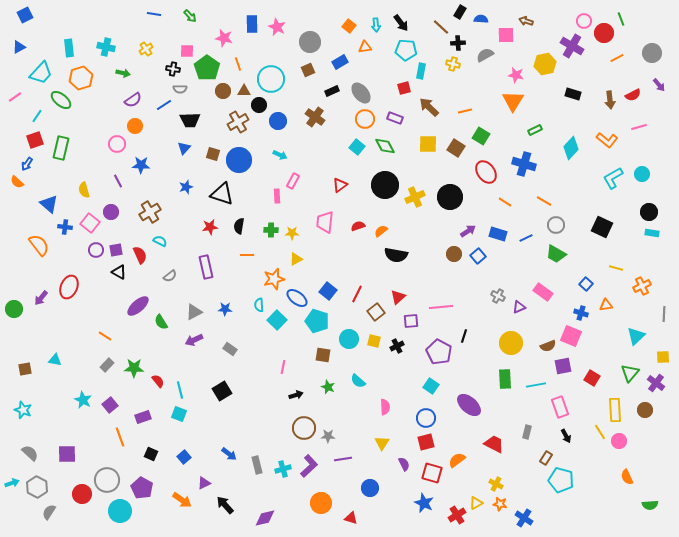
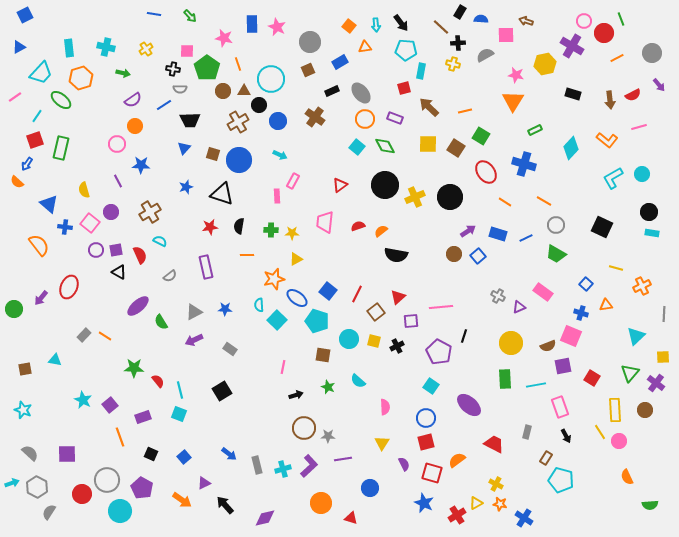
gray rectangle at (107, 365): moved 23 px left, 30 px up
